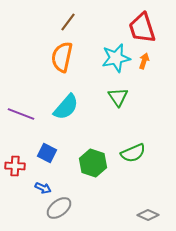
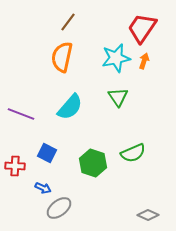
red trapezoid: rotated 52 degrees clockwise
cyan semicircle: moved 4 px right
